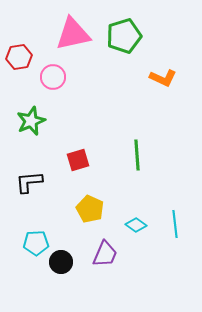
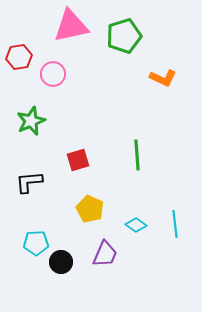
pink triangle: moved 2 px left, 8 px up
pink circle: moved 3 px up
